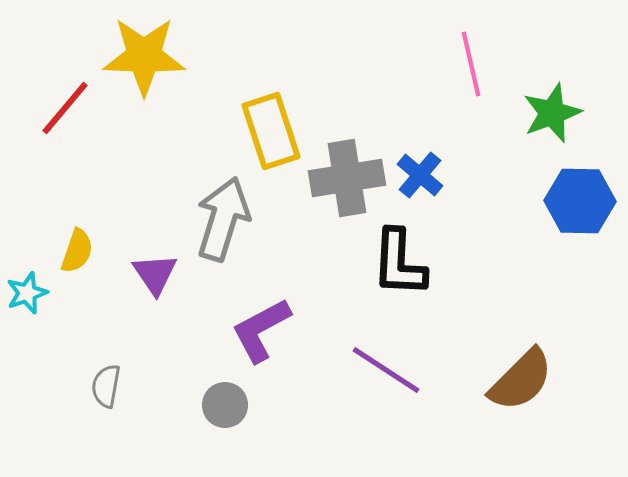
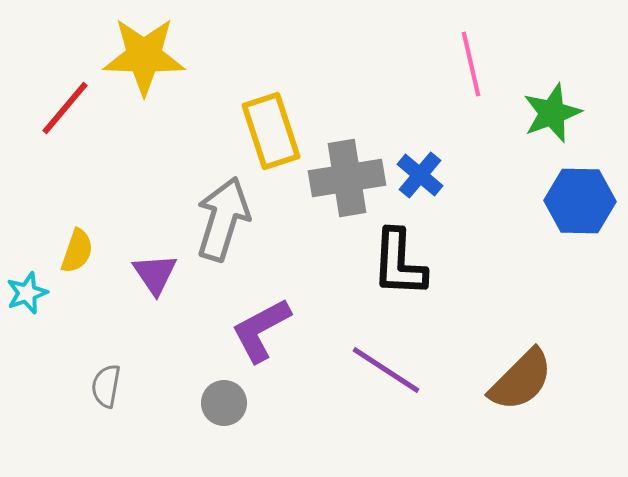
gray circle: moved 1 px left, 2 px up
